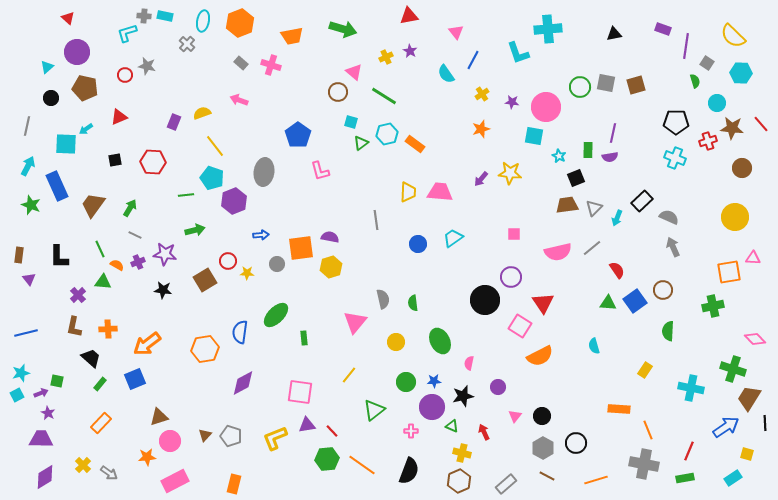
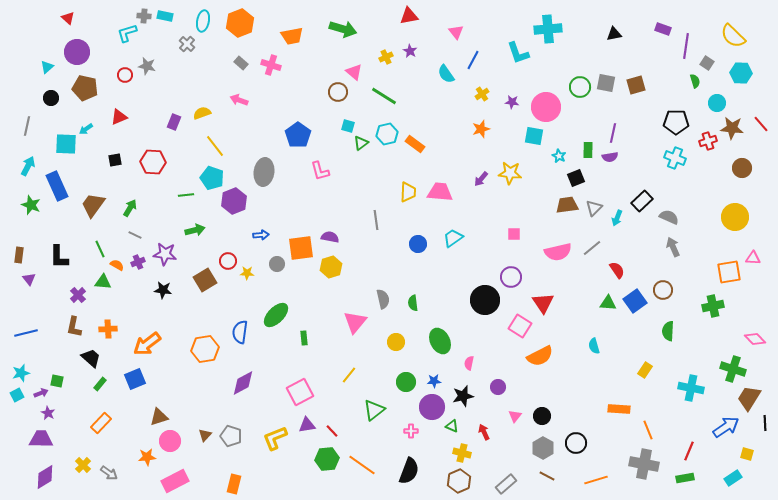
cyan square at (351, 122): moved 3 px left, 4 px down
pink square at (300, 392): rotated 36 degrees counterclockwise
